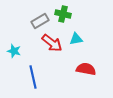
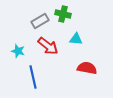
cyan triangle: rotated 16 degrees clockwise
red arrow: moved 4 px left, 3 px down
cyan star: moved 4 px right
red semicircle: moved 1 px right, 1 px up
